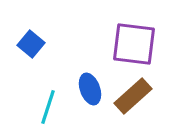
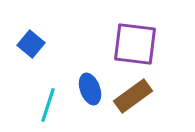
purple square: moved 1 px right
brown rectangle: rotated 6 degrees clockwise
cyan line: moved 2 px up
